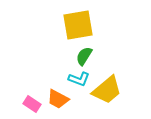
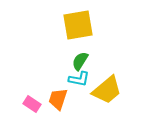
green semicircle: moved 4 px left, 5 px down
cyan L-shape: rotated 10 degrees counterclockwise
orange trapezoid: rotated 80 degrees clockwise
